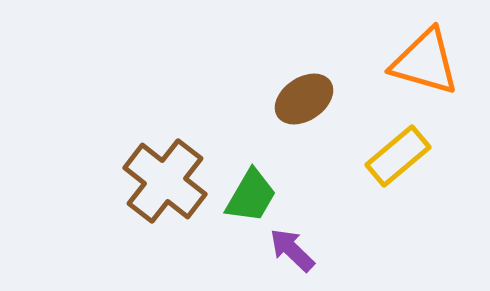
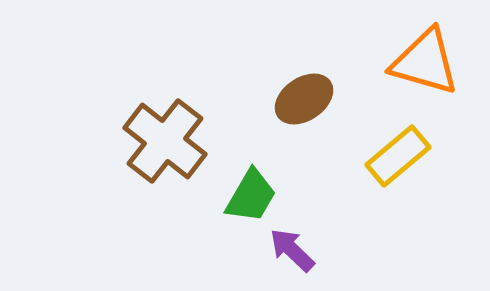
brown cross: moved 40 px up
